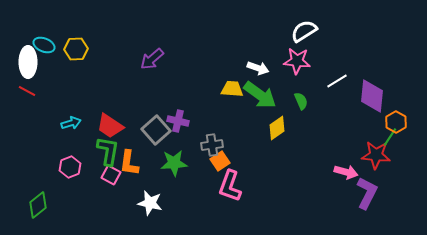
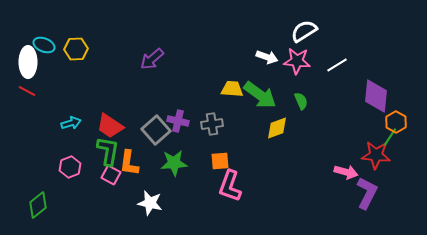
white arrow: moved 9 px right, 11 px up
white line: moved 16 px up
purple diamond: moved 4 px right
yellow diamond: rotated 15 degrees clockwise
gray cross: moved 21 px up
orange square: rotated 30 degrees clockwise
